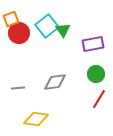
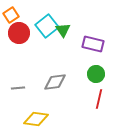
orange square: moved 4 px up; rotated 14 degrees counterclockwise
purple rectangle: rotated 25 degrees clockwise
red line: rotated 18 degrees counterclockwise
